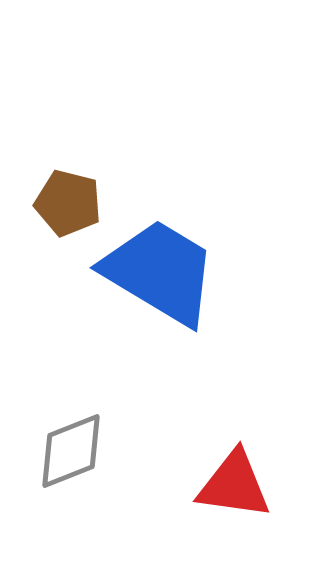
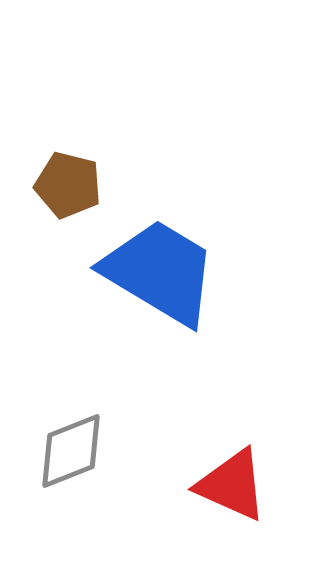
brown pentagon: moved 18 px up
red triangle: moved 2 px left; rotated 16 degrees clockwise
